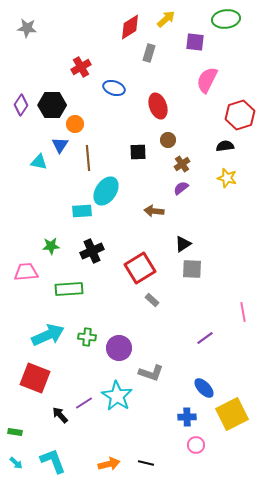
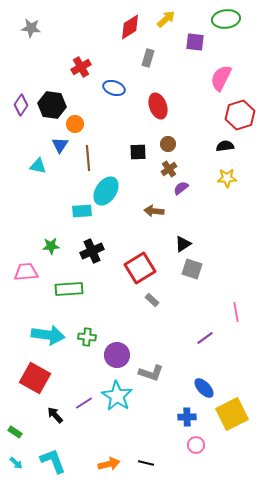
gray star at (27, 28): moved 4 px right
gray rectangle at (149, 53): moved 1 px left, 5 px down
pink semicircle at (207, 80): moved 14 px right, 2 px up
black hexagon at (52, 105): rotated 8 degrees clockwise
brown circle at (168, 140): moved 4 px down
cyan triangle at (39, 162): moved 1 px left, 4 px down
brown cross at (182, 164): moved 13 px left, 5 px down
yellow star at (227, 178): rotated 18 degrees counterclockwise
gray square at (192, 269): rotated 15 degrees clockwise
pink line at (243, 312): moved 7 px left
cyan arrow at (48, 335): rotated 32 degrees clockwise
purple circle at (119, 348): moved 2 px left, 7 px down
red square at (35, 378): rotated 8 degrees clockwise
black arrow at (60, 415): moved 5 px left
green rectangle at (15, 432): rotated 24 degrees clockwise
